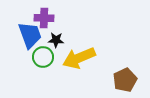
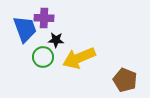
blue trapezoid: moved 5 px left, 6 px up
brown pentagon: rotated 25 degrees counterclockwise
